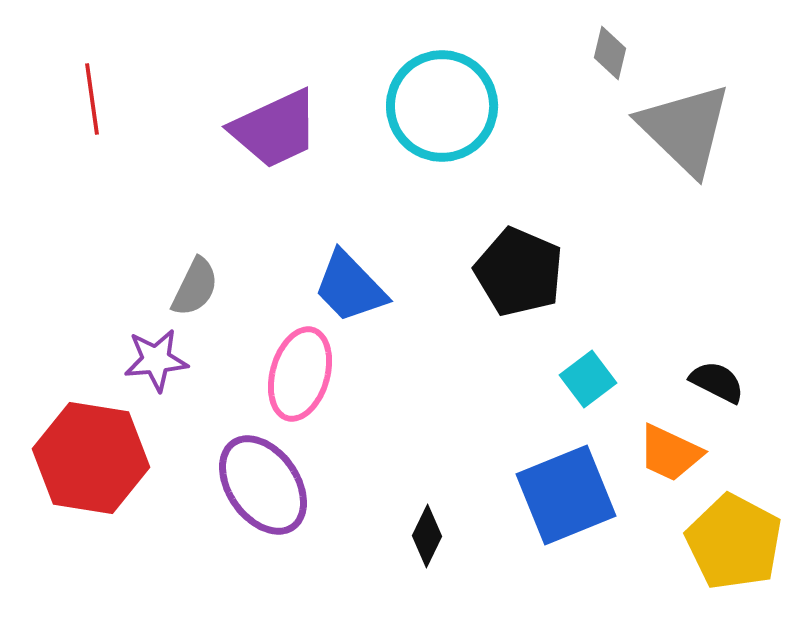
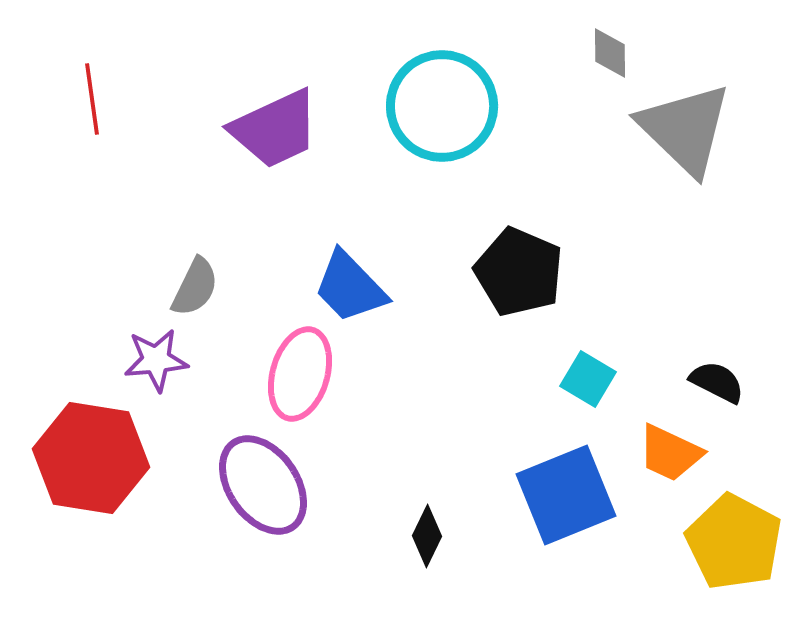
gray diamond: rotated 14 degrees counterclockwise
cyan square: rotated 22 degrees counterclockwise
